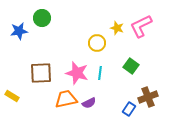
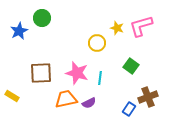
pink L-shape: rotated 10 degrees clockwise
blue star: rotated 18 degrees counterclockwise
cyan line: moved 5 px down
